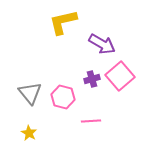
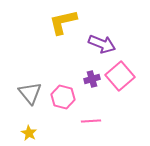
purple arrow: rotated 8 degrees counterclockwise
